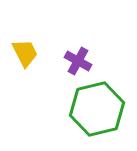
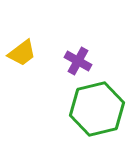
yellow trapezoid: moved 3 px left; rotated 80 degrees clockwise
